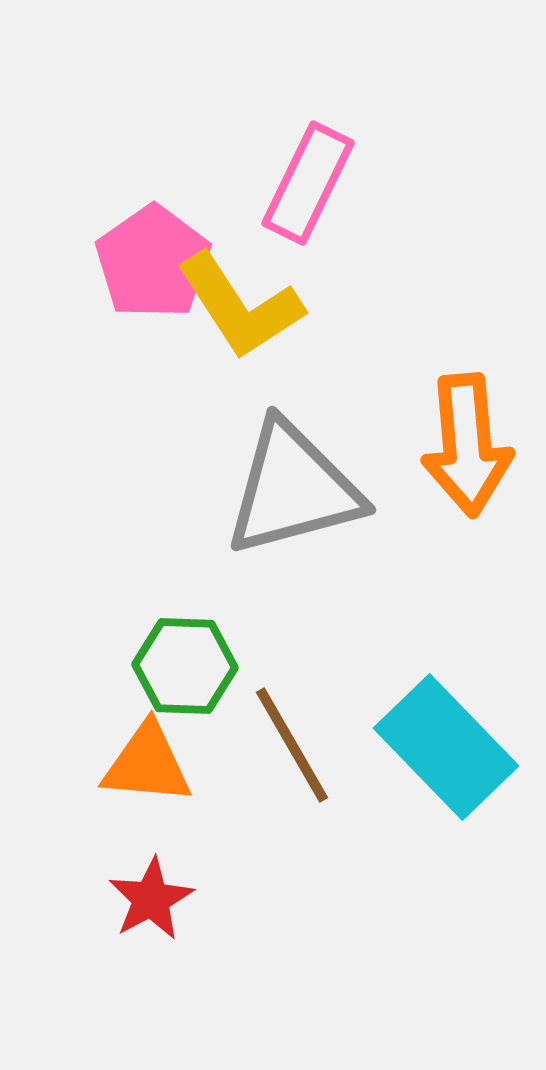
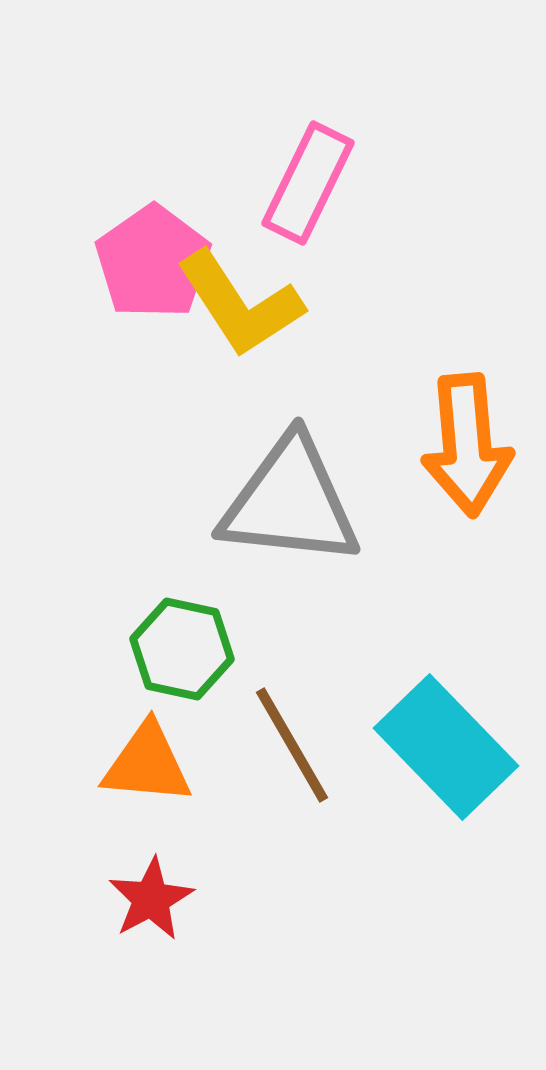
yellow L-shape: moved 2 px up
gray triangle: moved 3 px left, 13 px down; rotated 21 degrees clockwise
green hexagon: moved 3 px left, 17 px up; rotated 10 degrees clockwise
